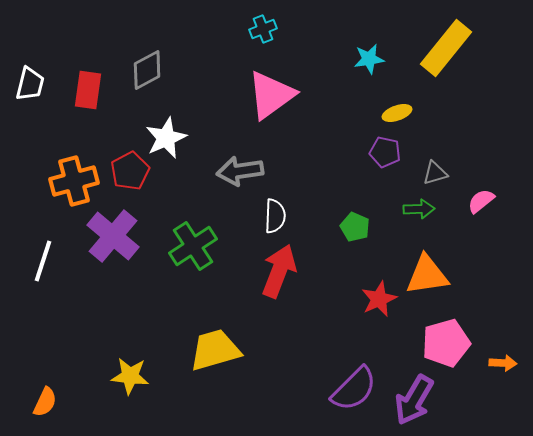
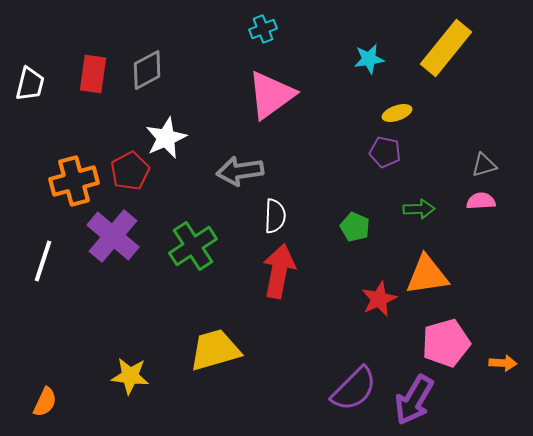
red rectangle: moved 5 px right, 16 px up
gray triangle: moved 49 px right, 8 px up
pink semicircle: rotated 36 degrees clockwise
red arrow: rotated 10 degrees counterclockwise
